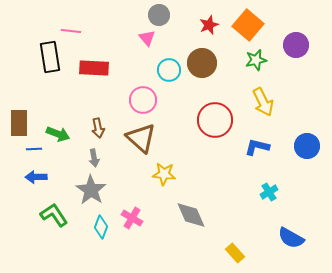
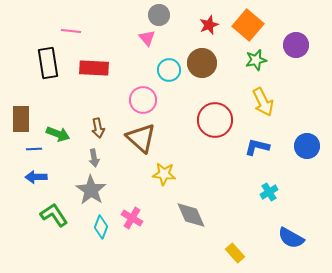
black rectangle: moved 2 px left, 6 px down
brown rectangle: moved 2 px right, 4 px up
